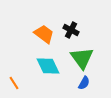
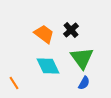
black cross: rotated 21 degrees clockwise
